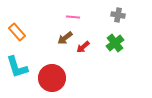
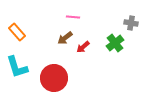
gray cross: moved 13 px right, 8 px down
red circle: moved 2 px right
